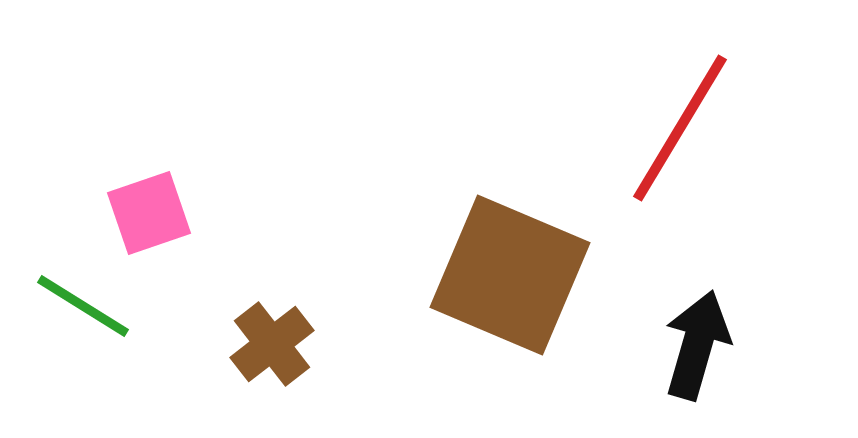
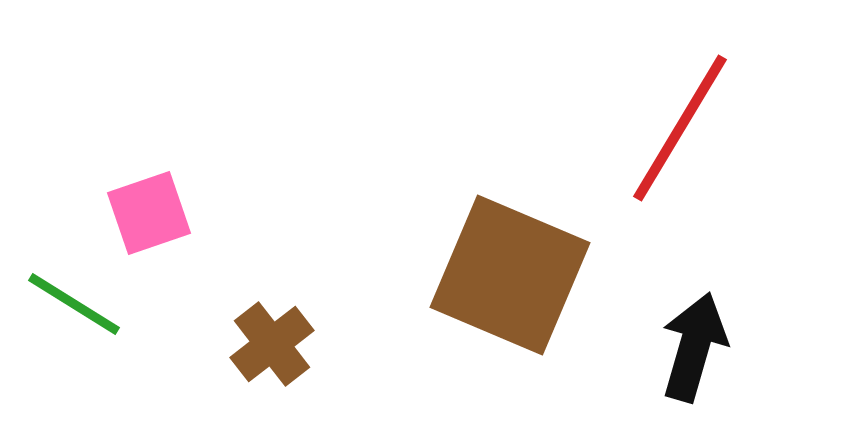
green line: moved 9 px left, 2 px up
black arrow: moved 3 px left, 2 px down
